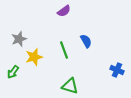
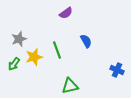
purple semicircle: moved 2 px right, 2 px down
green line: moved 7 px left
green arrow: moved 1 px right, 8 px up
green triangle: rotated 30 degrees counterclockwise
